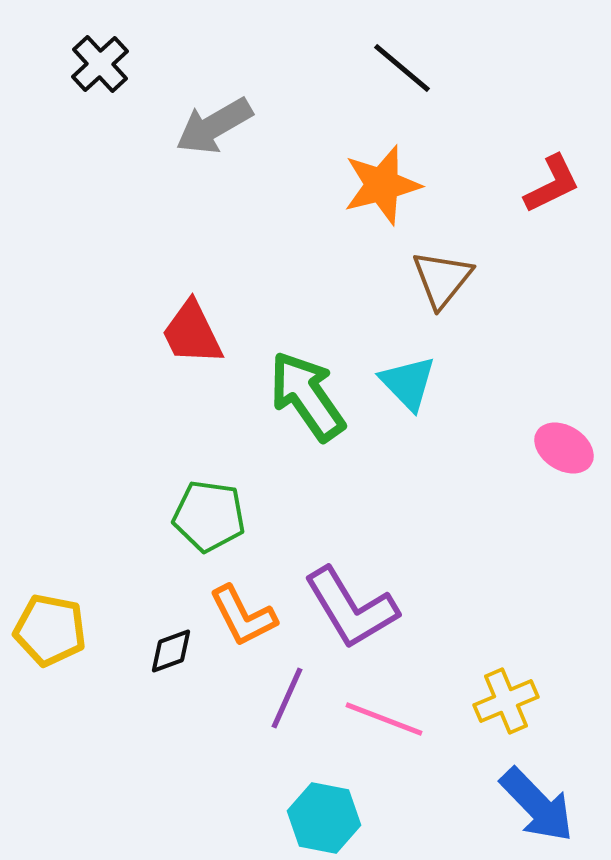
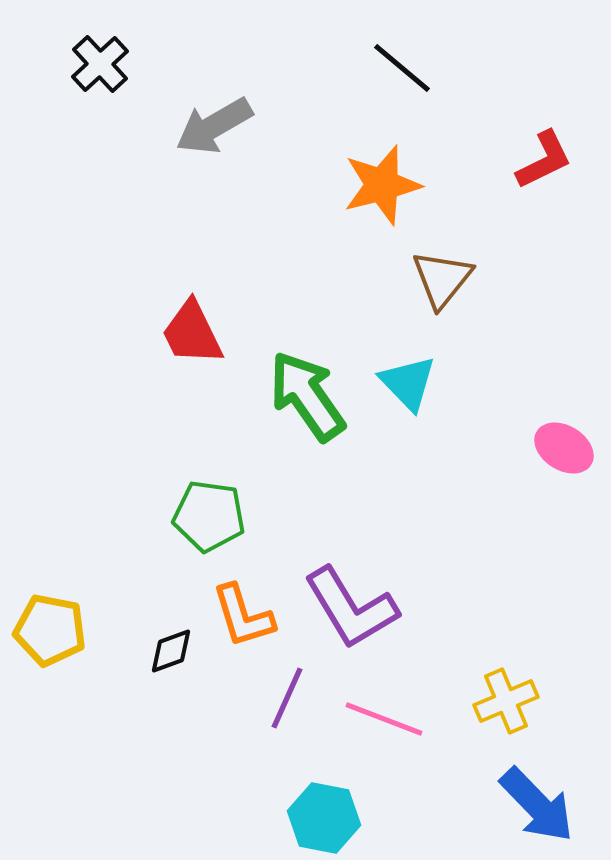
red L-shape: moved 8 px left, 24 px up
orange L-shape: rotated 10 degrees clockwise
